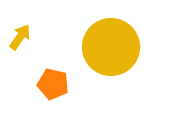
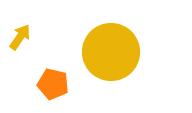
yellow circle: moved 5 px down
